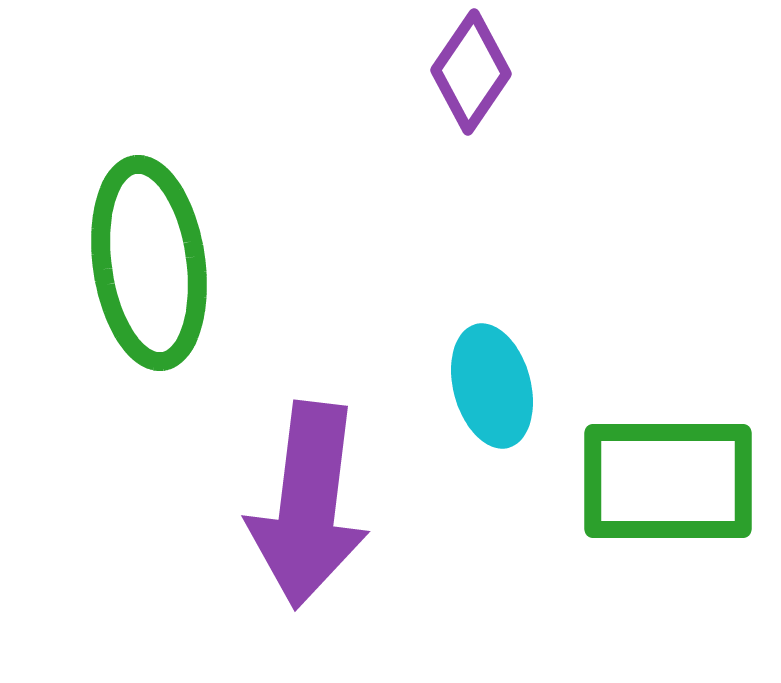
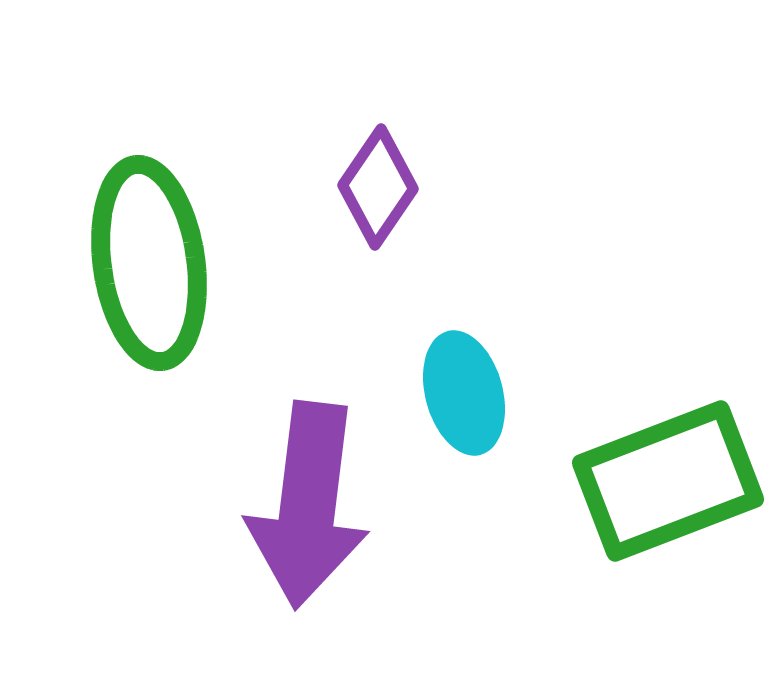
purple diamond: moved 93 px left, 115 px down
cyan ellipse: moved 28 px left, 7 px down
green rectangle: rotated 21 degrees counterclockwise
